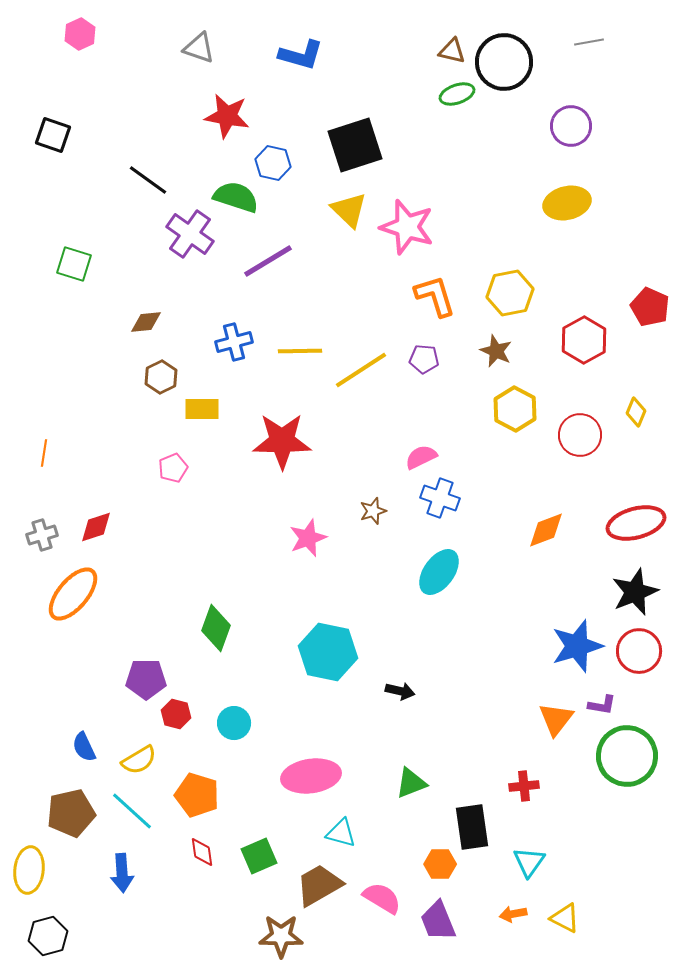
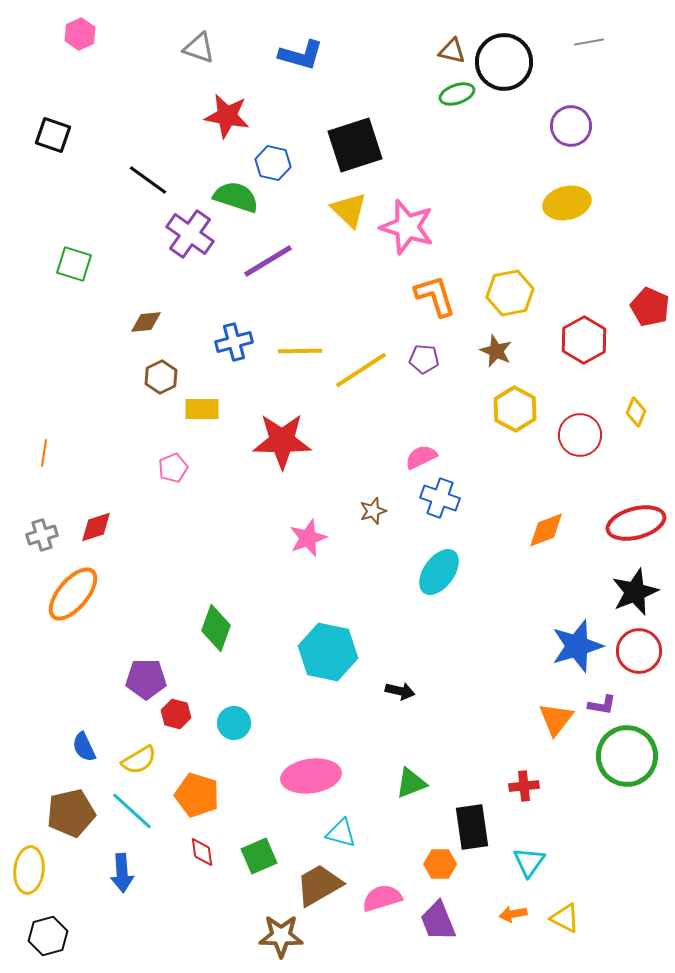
pink semicircle at (382, 898): rotated 48 degrees counterclockwise
